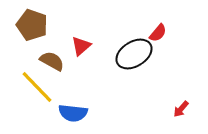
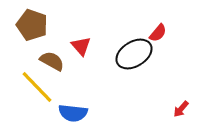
red triangle: rotated 30 degrees counterclockwise
